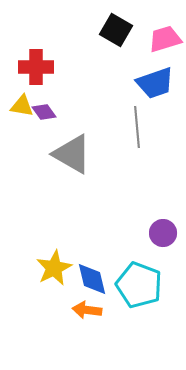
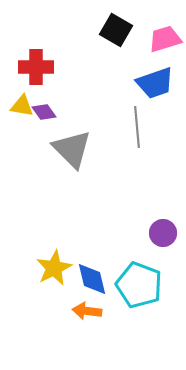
gray triangle: moved 5 px up; rotated 15 degrees clockwise
orange arrow: moved 1 px down
